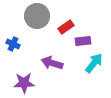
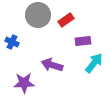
gray circle: moved 1 px right, 1 px up
red rectangle: moved 7 px up
blue cross: moved 1 px left, 2 px up
purple arrow: moved 2 px down
